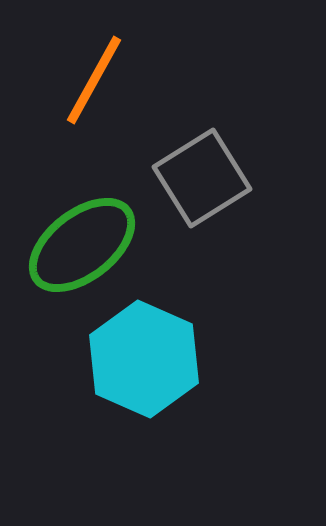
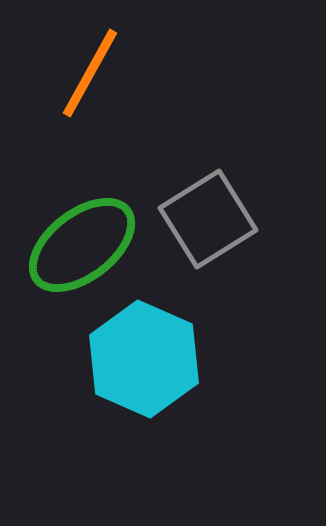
orange line: moved 4 px left, 7 px up
gray square: moved 6 px right, 41 px down
